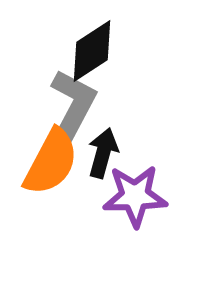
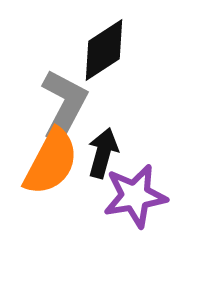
black diamond: moved 12 px right, 1 px up
gray L-shape: moved 9 px left
purple star: rotated 8 degrees counterclockwise
